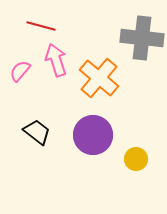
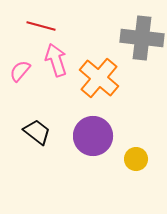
purple circle: moved 1 px down
